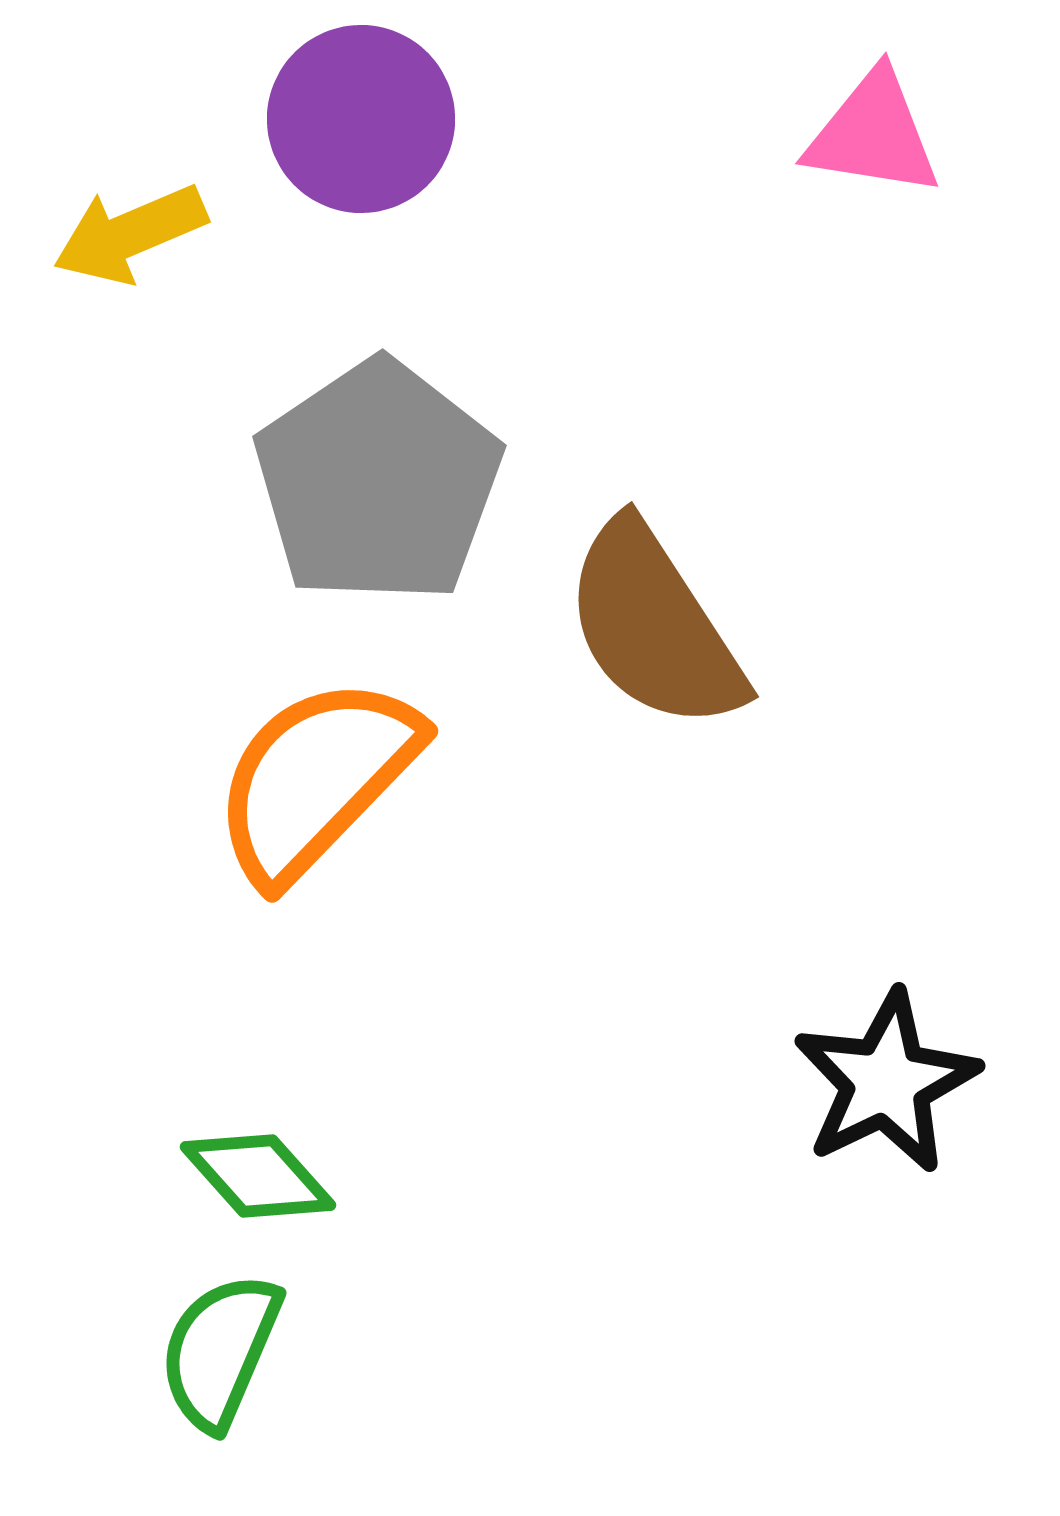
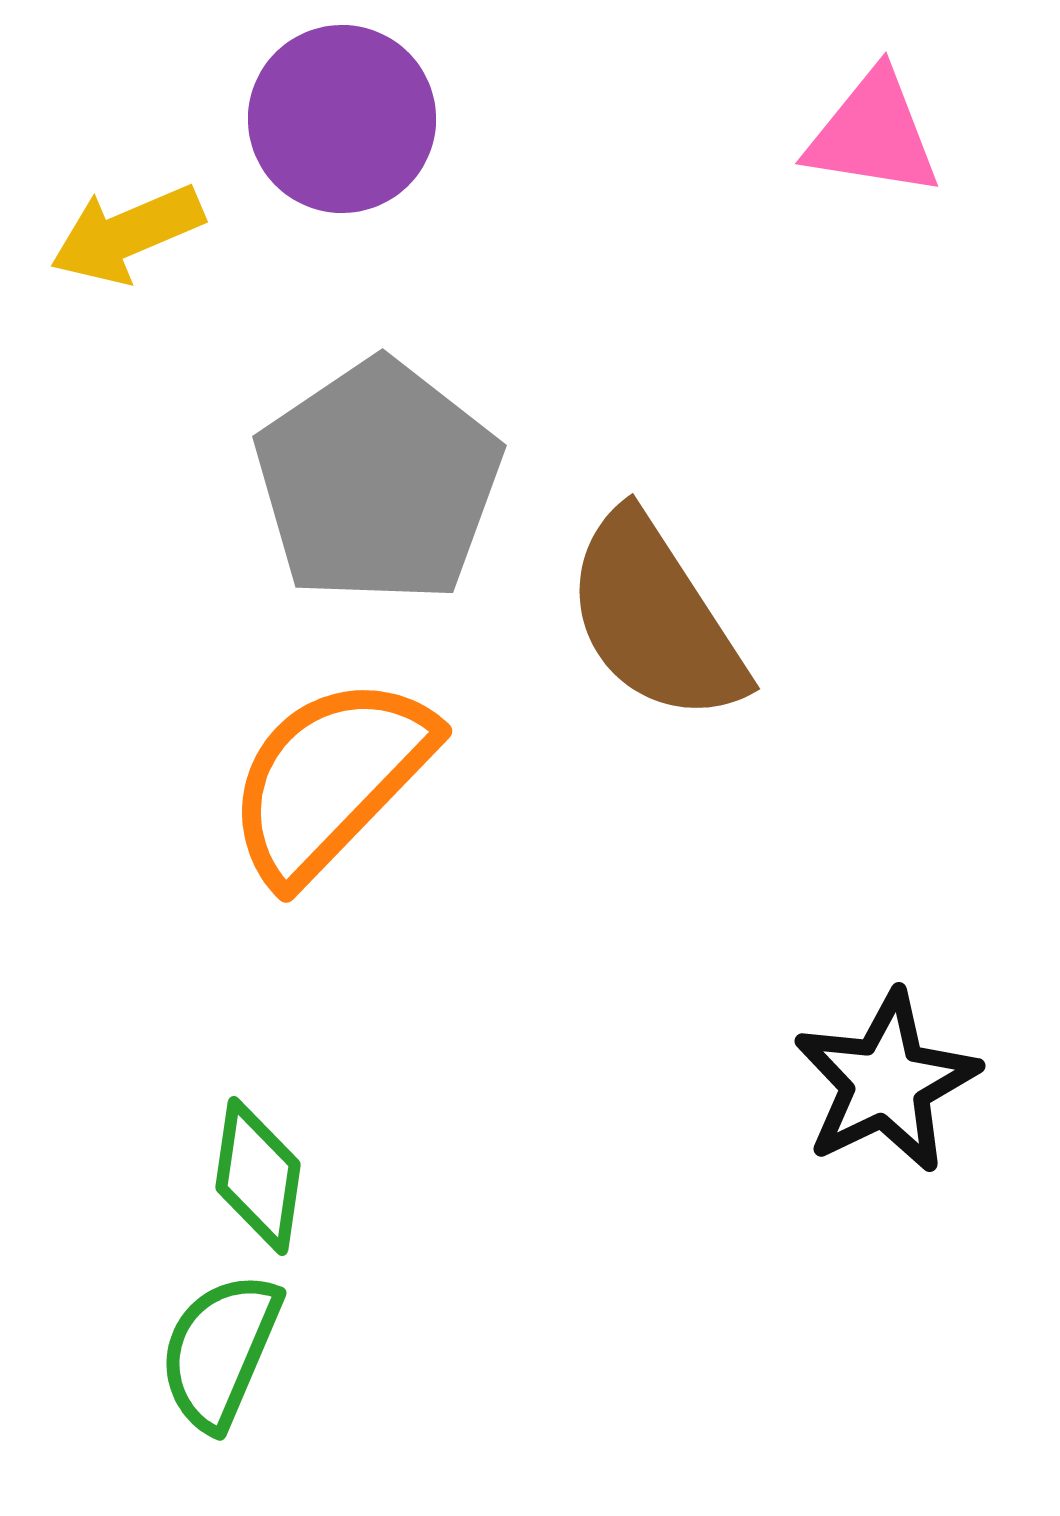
purple circle: moved 19 px left
yellow arrow: moved 3 px left
brown semicircle: moved 1 px right, 8 px up
orange semicircle: moved 14 px right
green diamond: rotated 50 degrees clockwise
